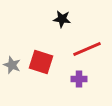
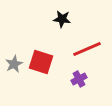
gray star: moved 2 px right, 1 px up; rotated 24 degrees clockwise
purple cross: rotated 28 degrees counterclockwise
